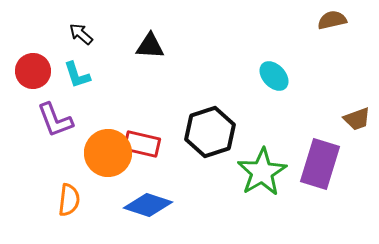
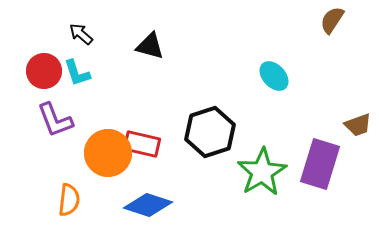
brown semicircle: rotated 44 degrees counterclockwise
black triangle: rotated 12 degrees clockwise
red circle: moved 11 px right
cyan L-shape: moved 2 px up
brown trapezoid: moved 1 px right, 6 px down
